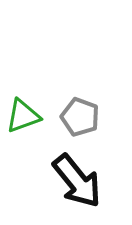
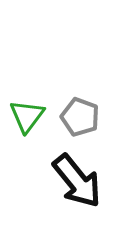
green triangle: moved 4 px right; rotated 33 degrees counterclockwise
